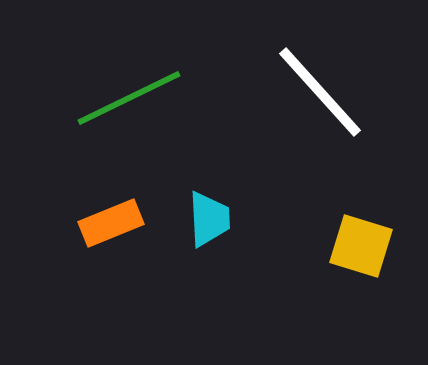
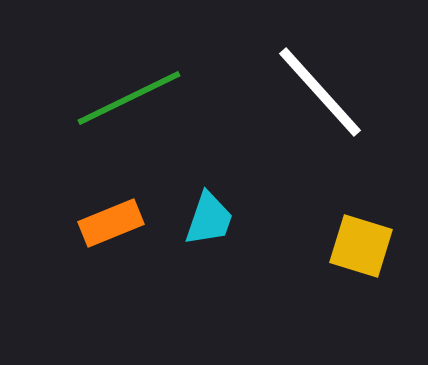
cyan trapezoid: rotated 22 degrees clockwise
